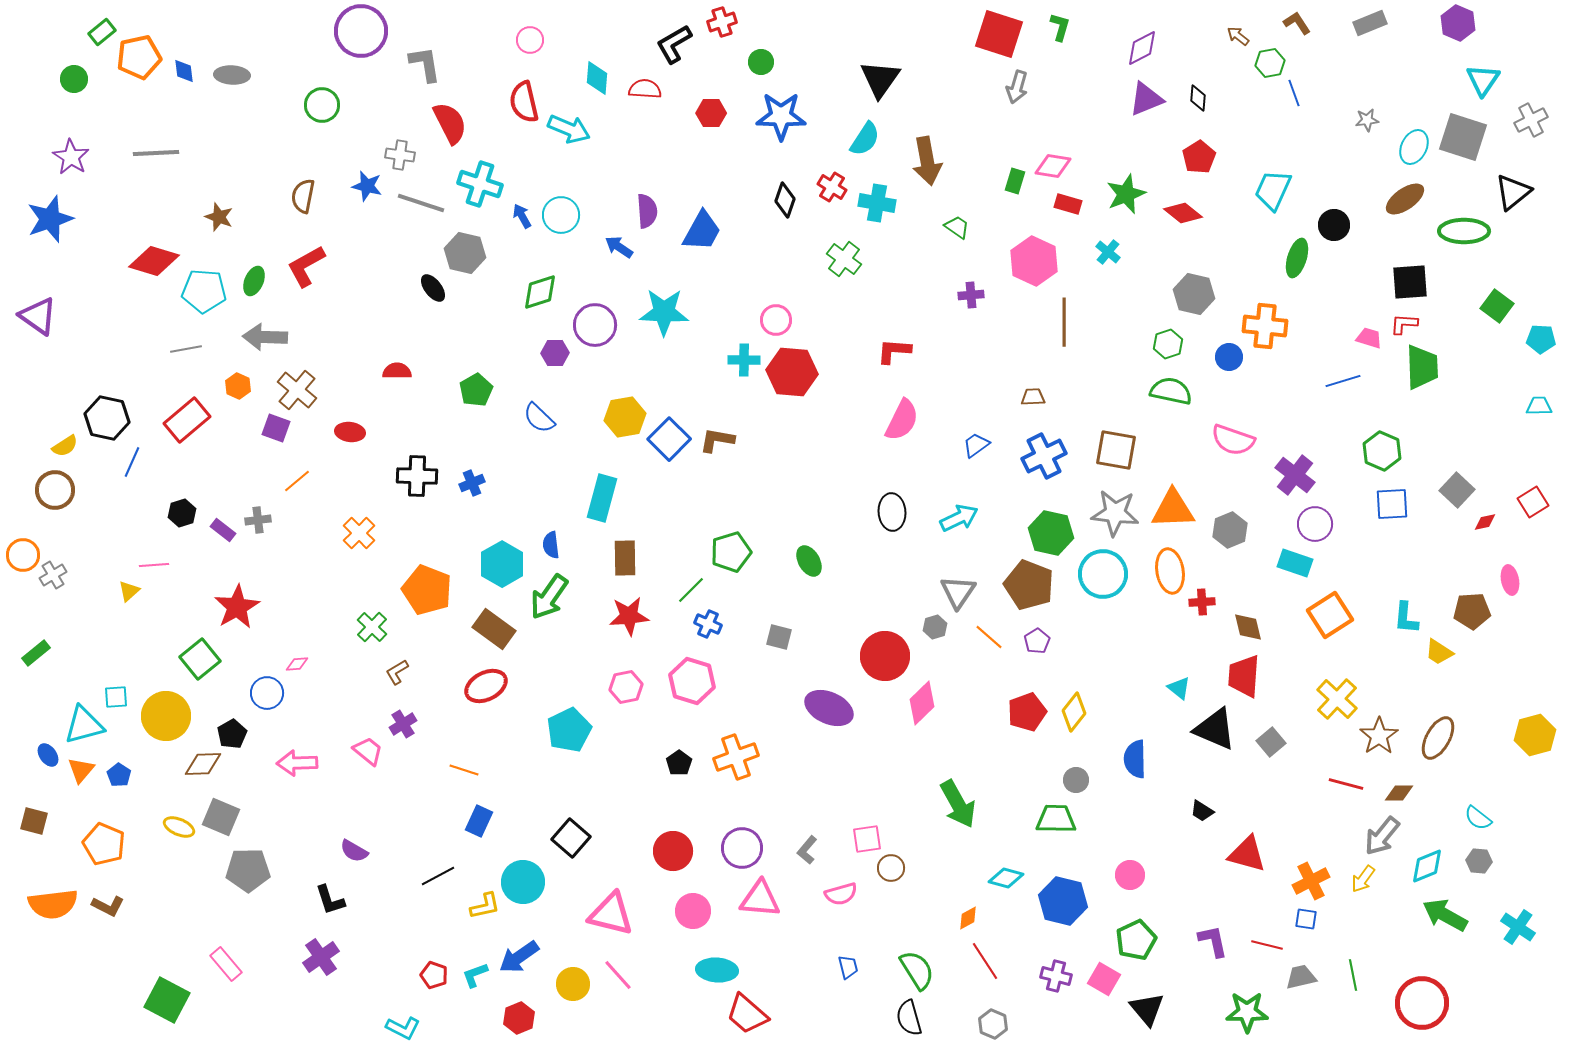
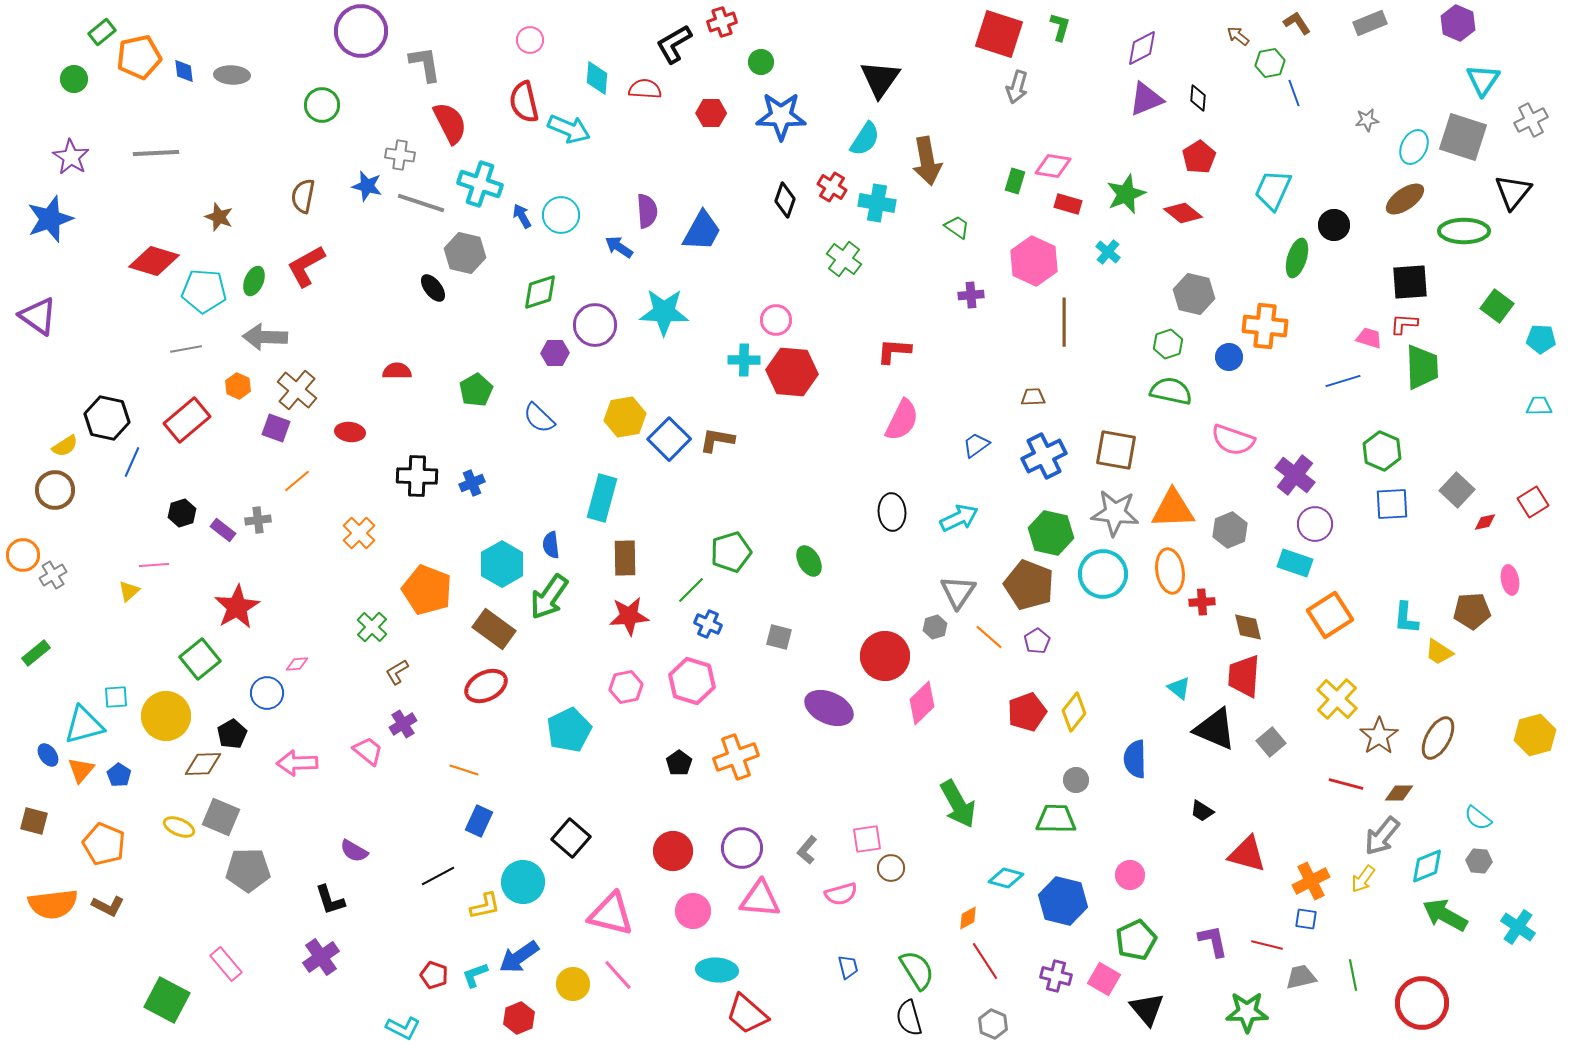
black triangle at (1513, 192): rotated 12 degrees counterclockwise
